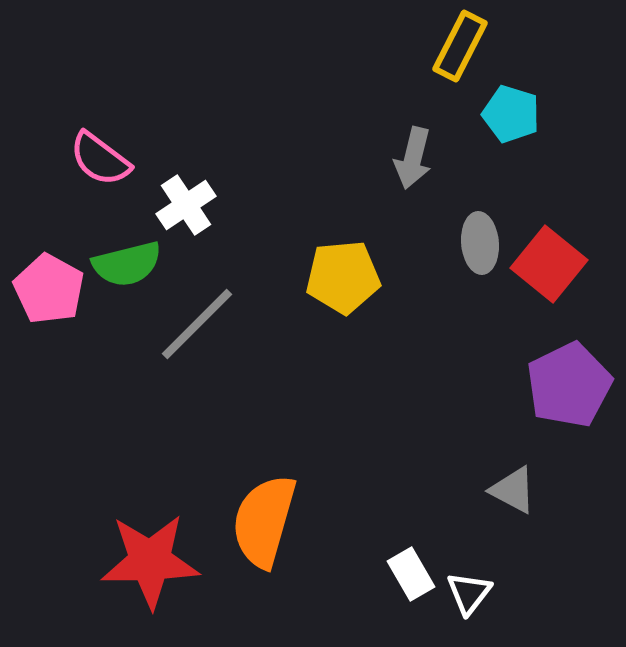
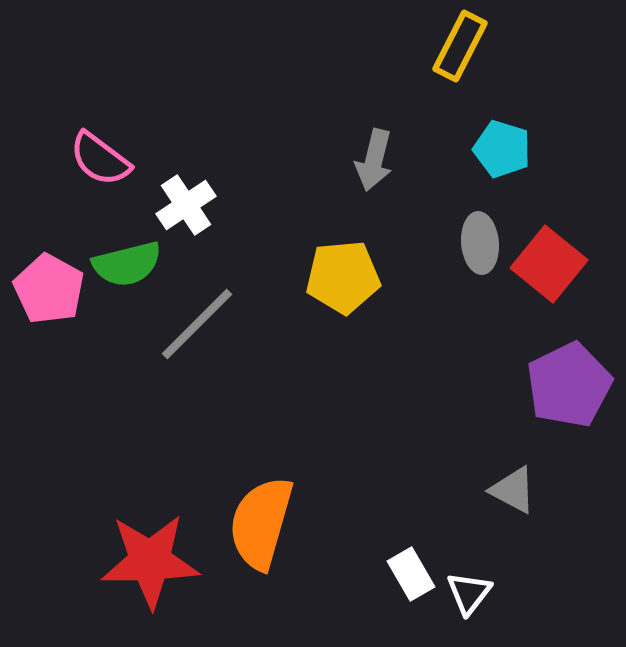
cyan pentagon: moved 9 px left, 35 px down
gray arrow: moved 39 px left, 2 px down
orange semicircle: moved 3 px left, 2 px down
